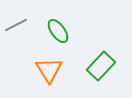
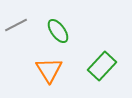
green rectangle: moved 1 px right
